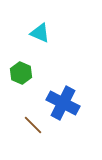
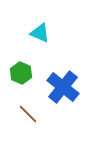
blue cross: moved 16 px up; rotated 12 degrees clockwise
brown line: moved 5 px left, 11 px up
